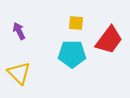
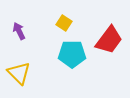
yellow square: moved 12 px left; rotated 28 degrees clockwise
